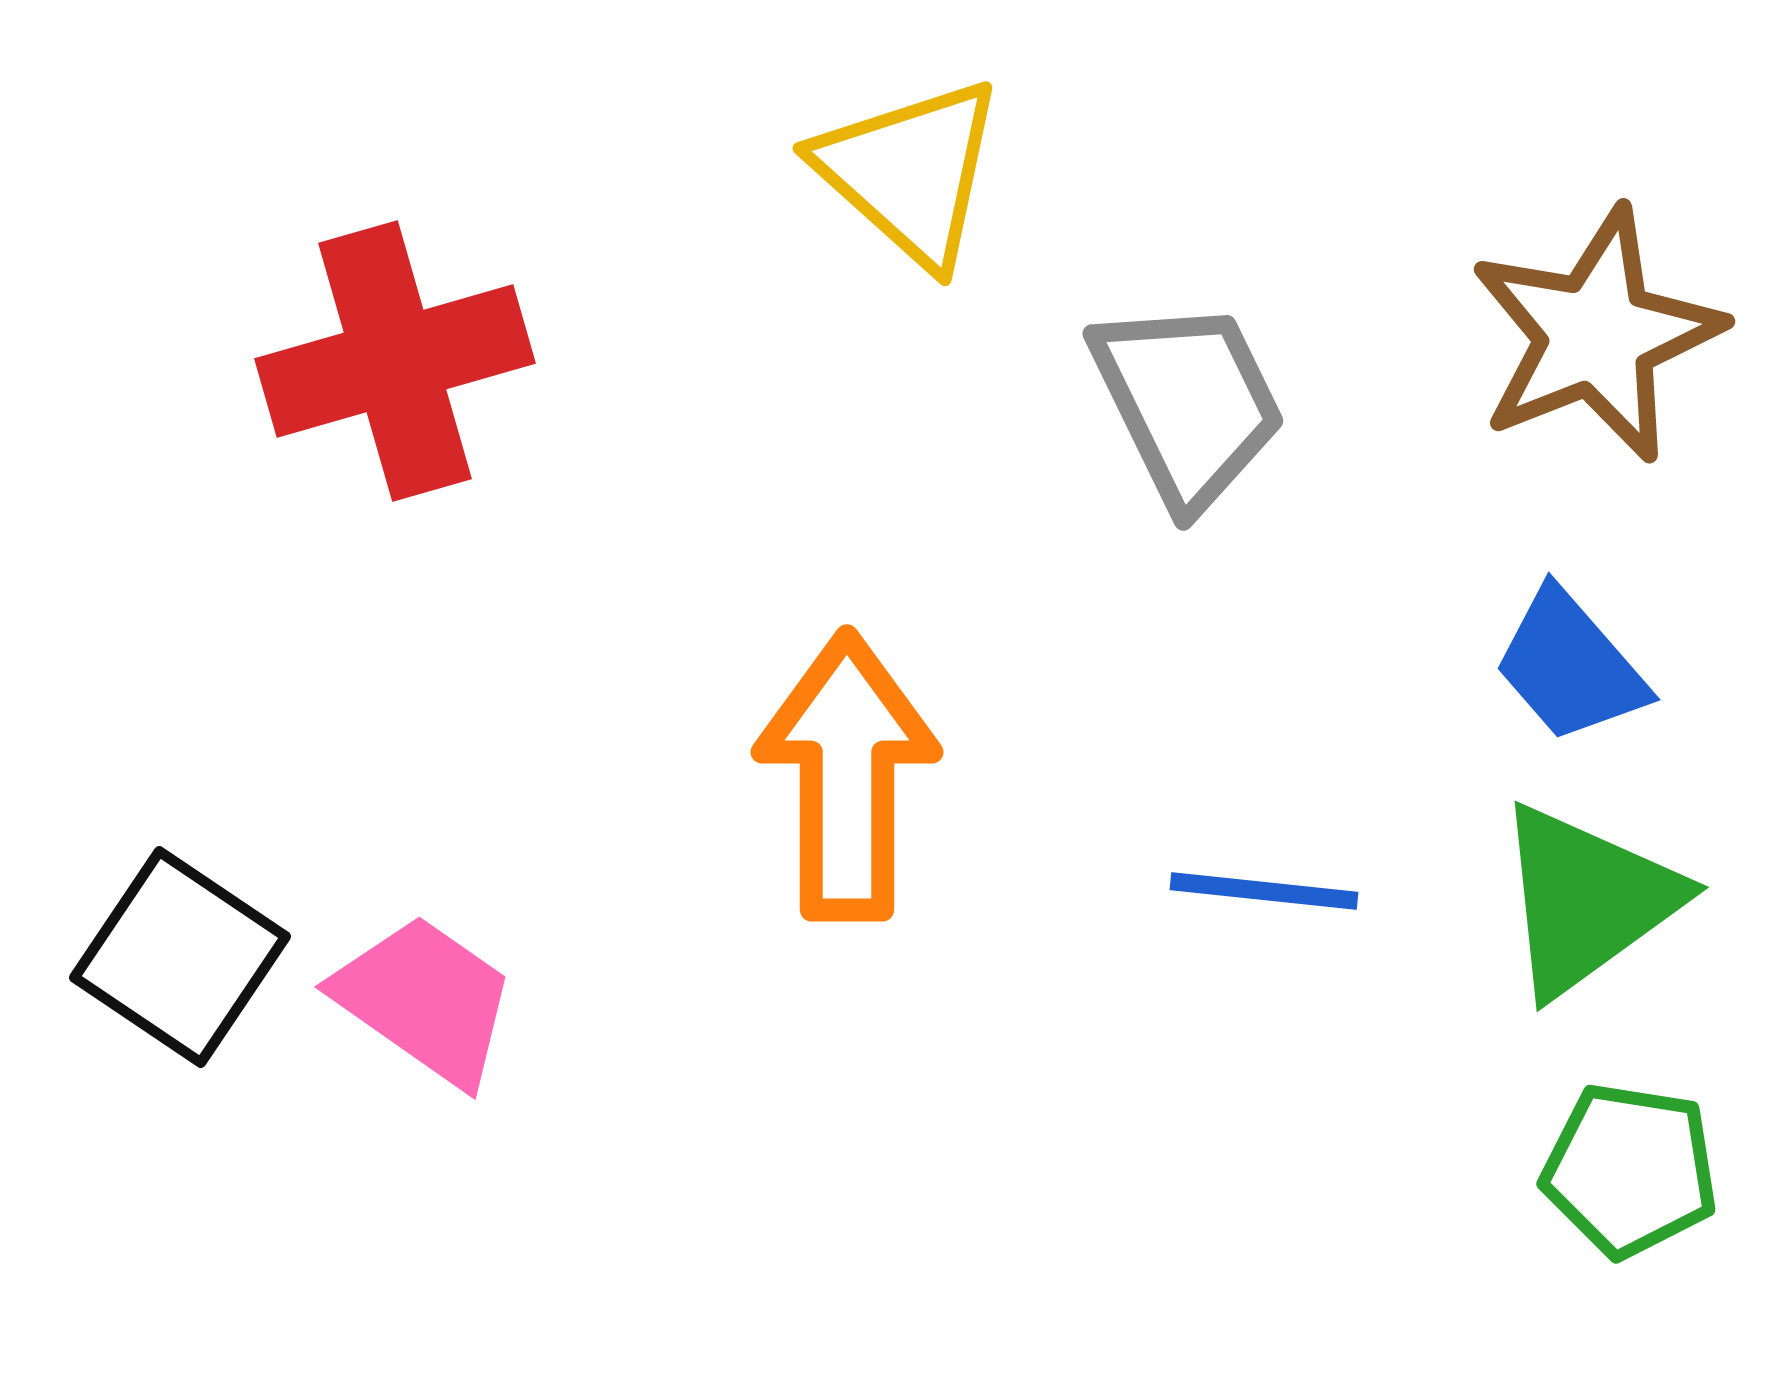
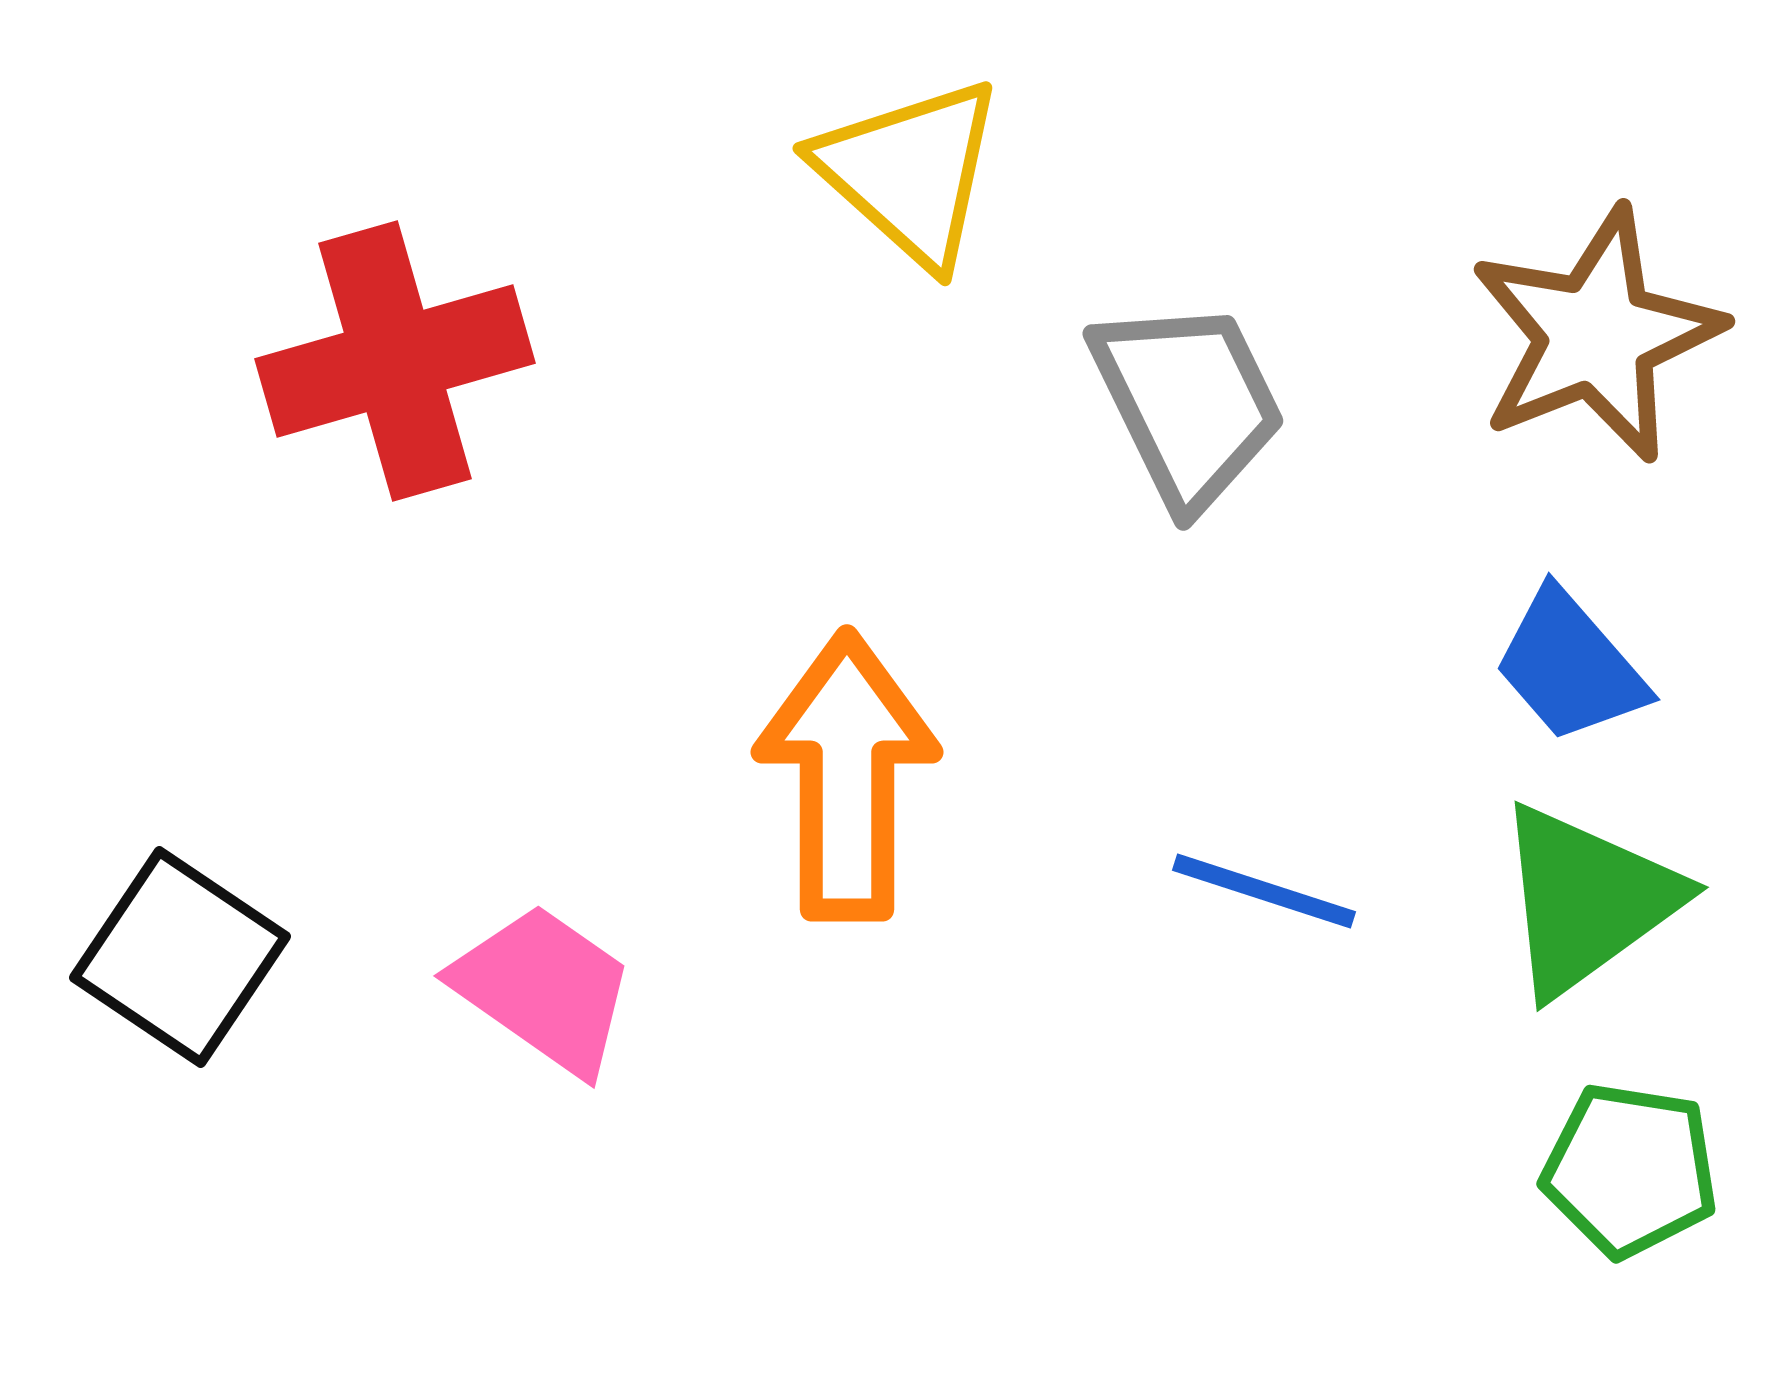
blue line: rotated 12 degrees clockwise
pink trapezoid: moved 119 px right, 11 px up
